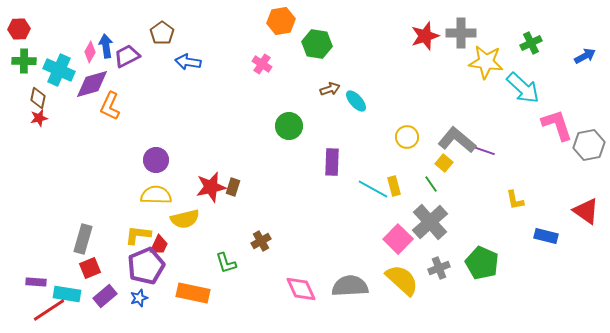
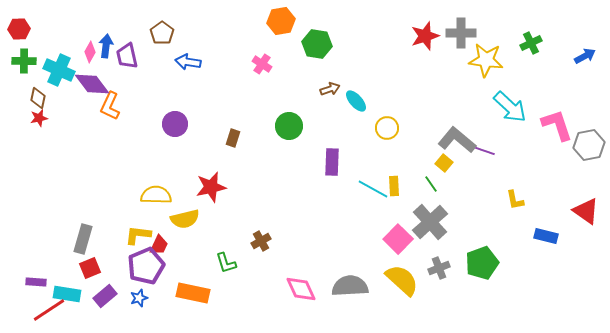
blue arrow at (106, 46): rotated 15 degrees clockwise
purple trapezoid at (127, 56): rotated 76 degrees counterclockwise
yellow star at (486, 62): moved 2 px up
purple diamond at (92, 84): rotated 69 degrees clockwise
cyan arrow at (523, 88): moved 13 px left, 19 px down
yellow circle at (407, 137): moved 20 px left, 9 px up
purple circle at (156, 160): moved 19 px right, 36 px up
yellow rectangle at (394, 186): rotated 12 degrees clockwise
brown rectangle at (233, 187): moved 49 px up
green pentagon at (482, 263): rotated 28 degrees clockwise
